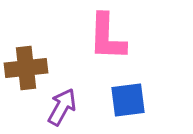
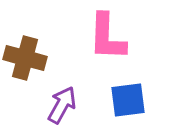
brown cross: moved 1 px left, 10 px up; rotated 21 degrees clockwise
purple arrow: moved 2 px up
